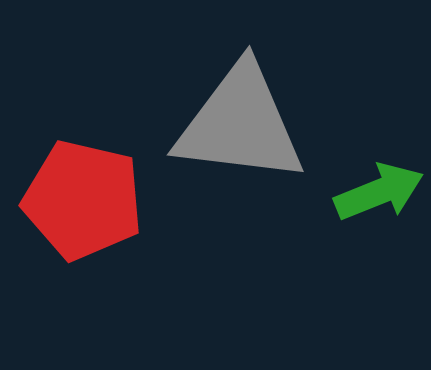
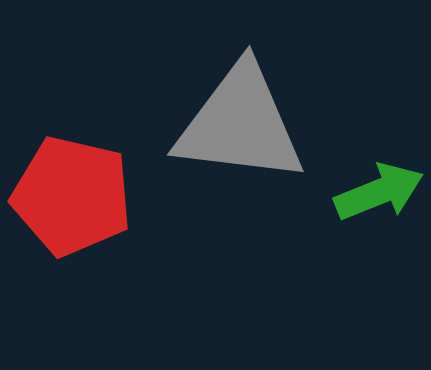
red pentagon: moved 11 px left, 4 px up
